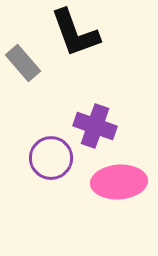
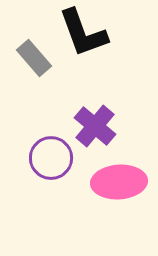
black L-shape: moved 8 px right
gray rectangle: moved 11 px right, 5 px up
purple cross: rotated 21 degrees clockwise
